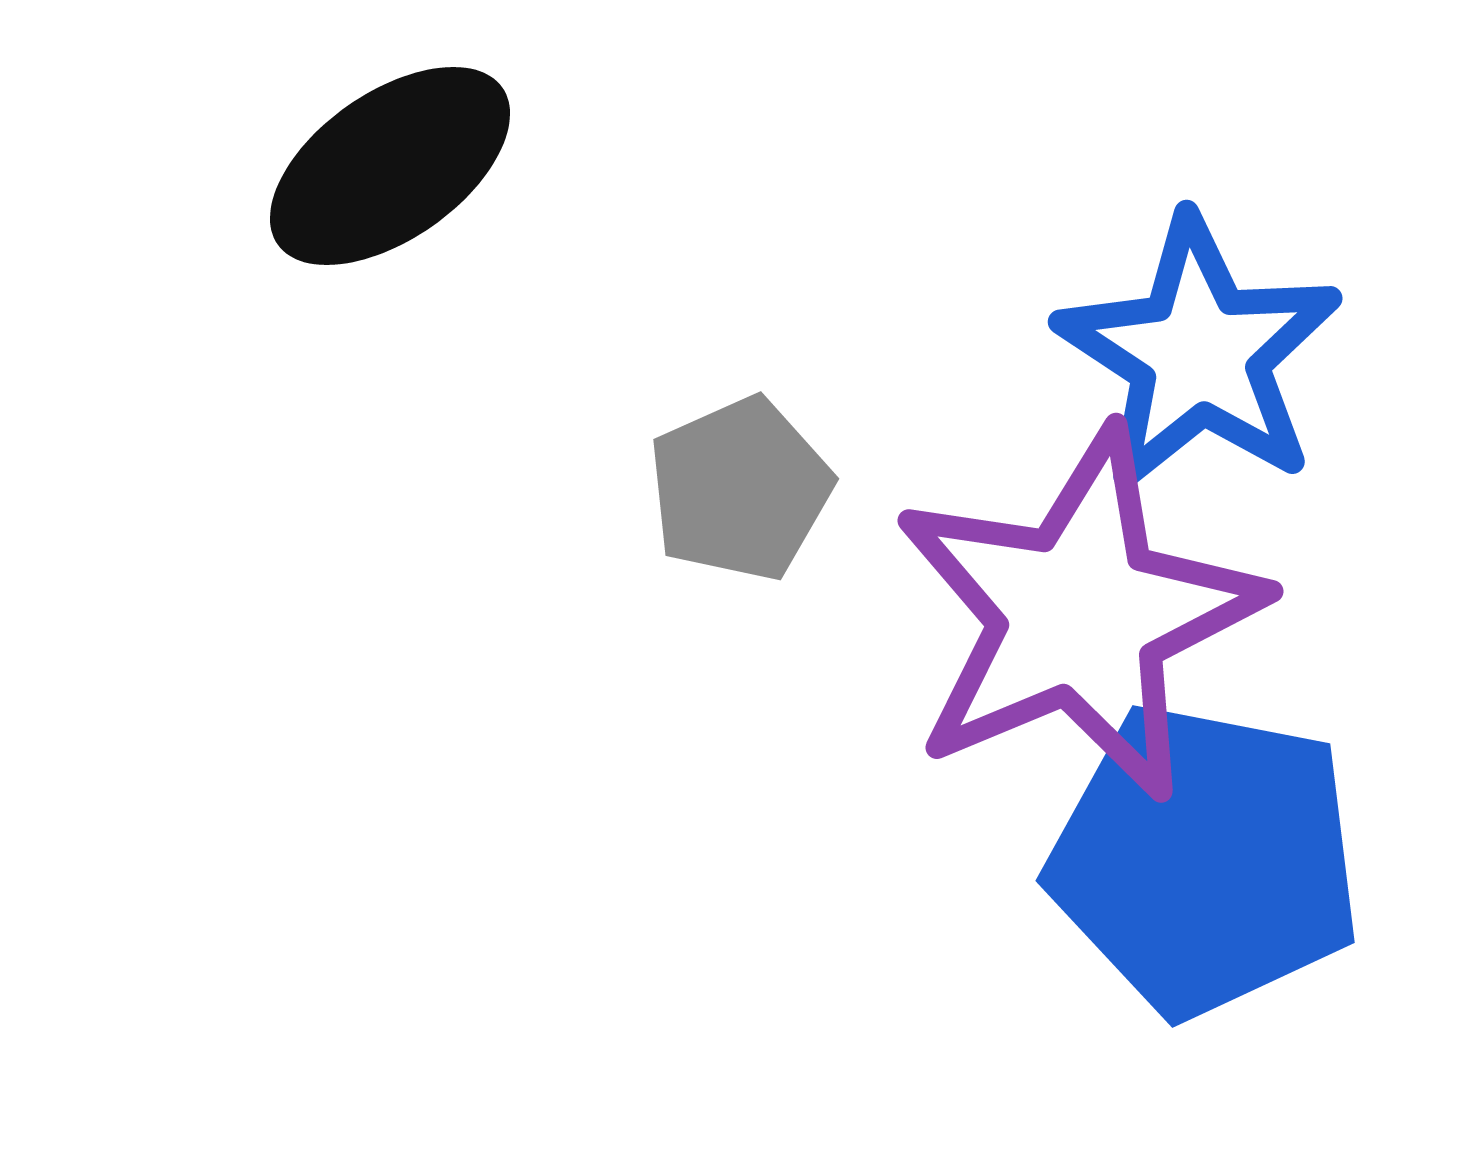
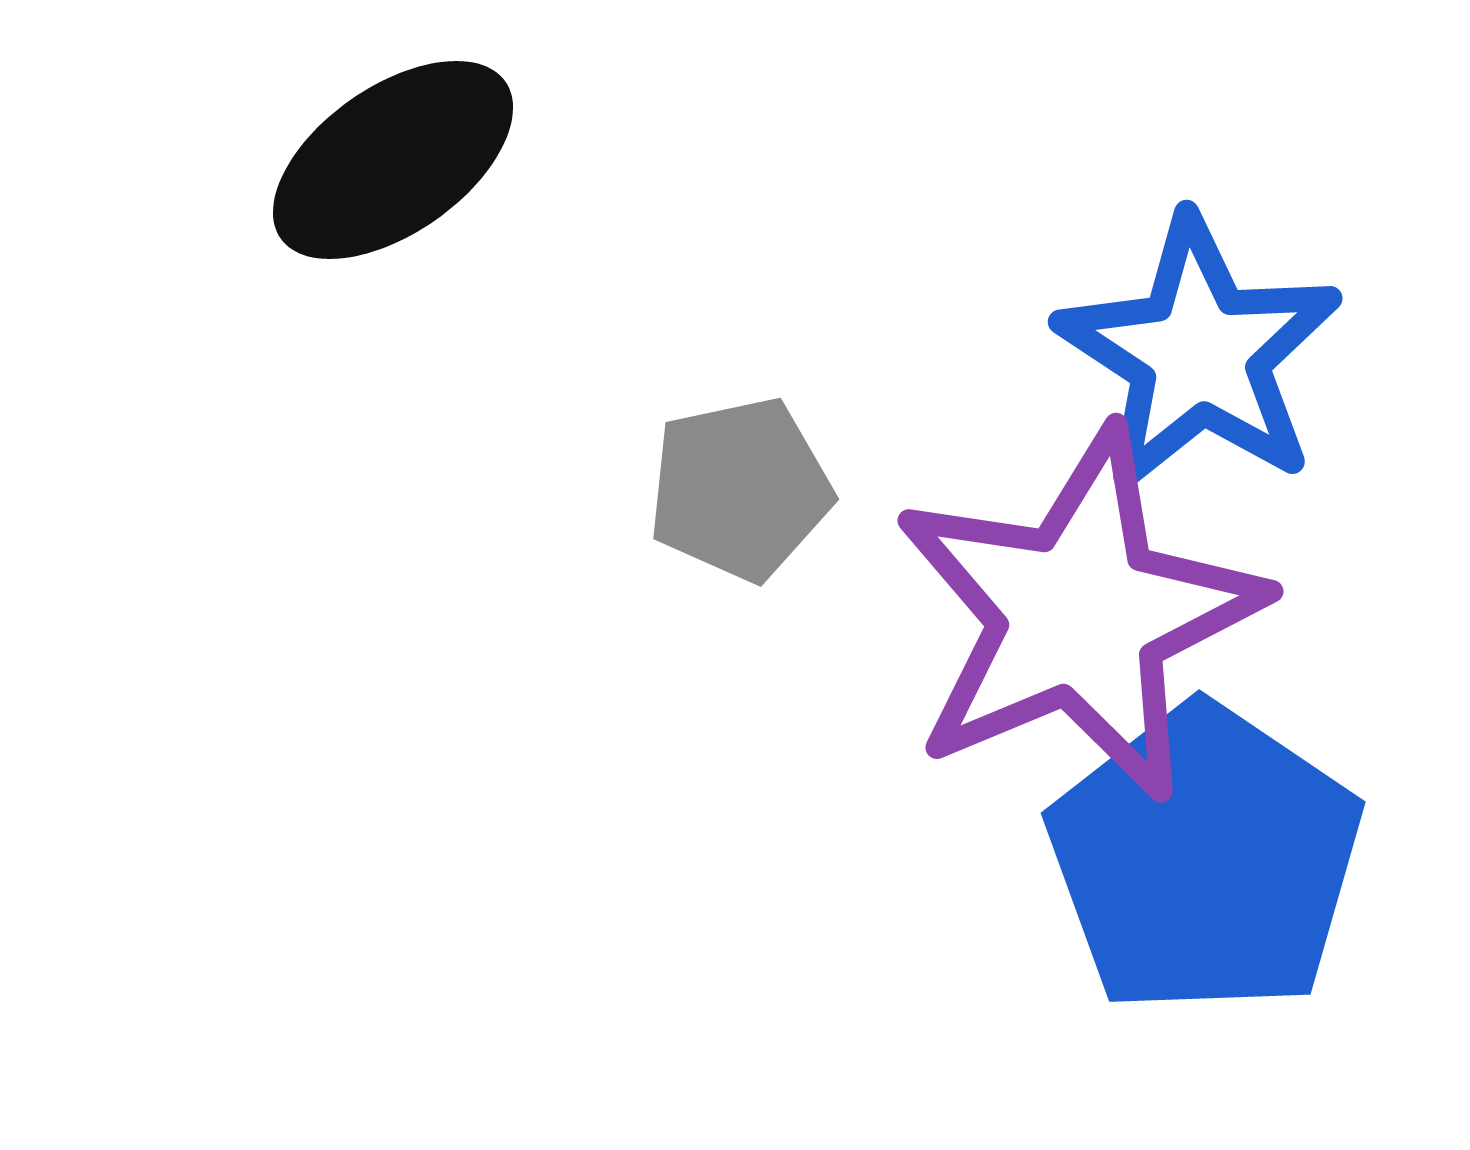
black ellipse: moved 3 px right, 6 px up
gray pentagon: rotated 12 degrees clockwise
blue pentagon: rotated 23 degrees clockwise
